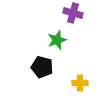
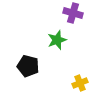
black pentagon: moved 14 px left, 1 px up
yellow cross: rotated 21 degrees counterclockwise
